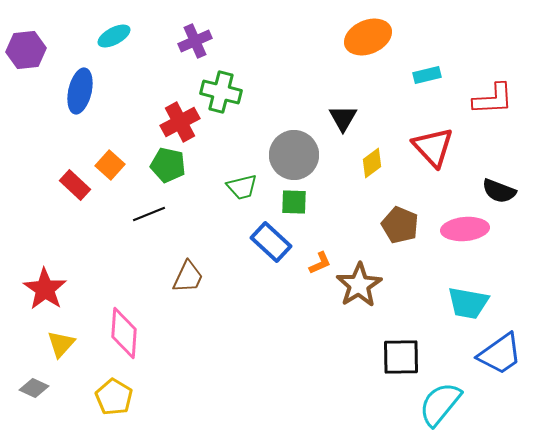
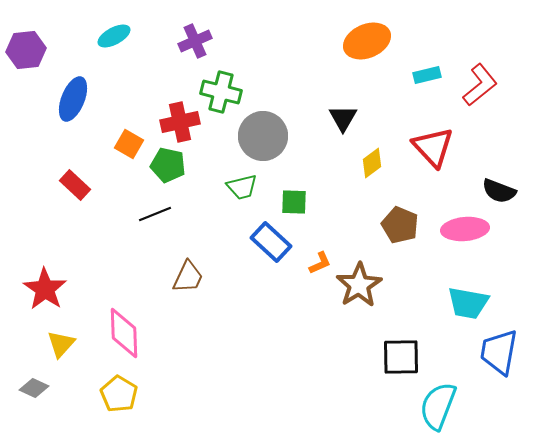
orange ellipse: moved 1 px left, 4 px down
blue ellipse: moved 7 px left, 8 px down; rotated 9 degrees clockwise
red L-shape: moved 13 px left, 14 px up; rotated 36 degrees counterclockwise
red cross: rotated 15 degrees clockwise
gray circle: moved 31 px left, 19 px up
orange square: moved 19 px right, 21 px up; rotated 12 degrees counterclockwise
black line: moved 6 px right
pink diamond: rotated 6 degrees counterclockwise
blue trapezoid: moved 1 px left, 2 px up; rotated 135 degrees clockwise
yellow pentagon: moved 5 px right, 3 px up
cyan semicircle: moved 2 px left, 2 px down; rotated 18 degrees counterclockwise
